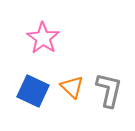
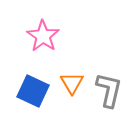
pink star: moved 2 px up
orange triangle: moved 4 px up; rotated 15 degrees clockwise
